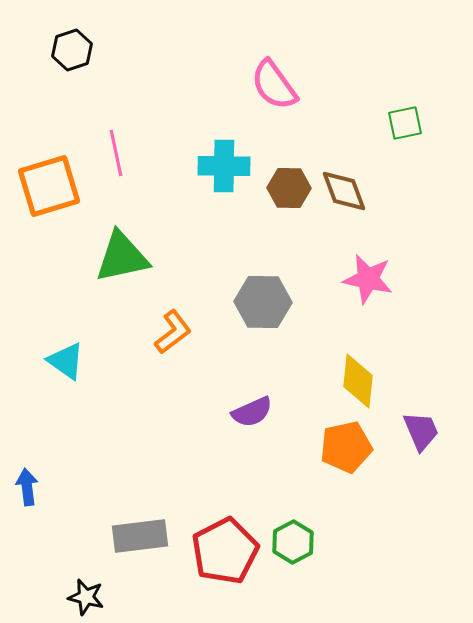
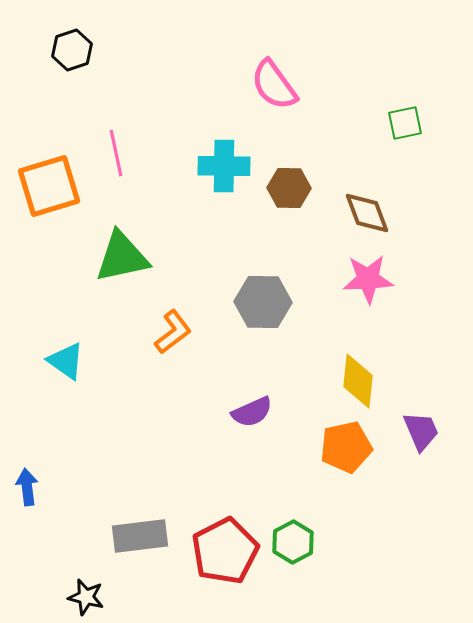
brown diamond: moved 23 px right, 22 px down
pink star: rotated 15 degrees counterclockwise
